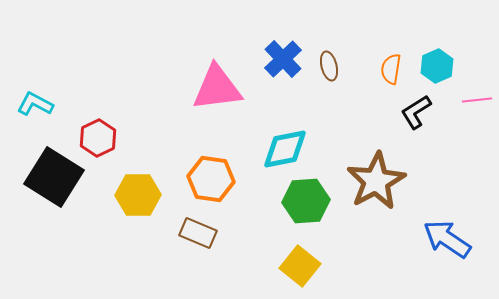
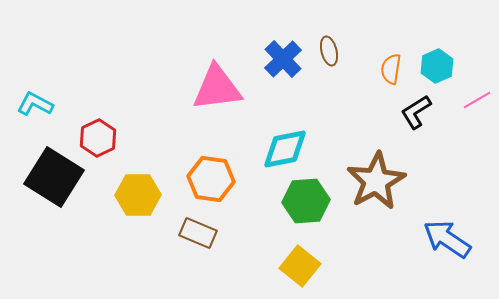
brown ellipse: moved 15 px up
pink line: rotated 24 degrees counterclockwise
